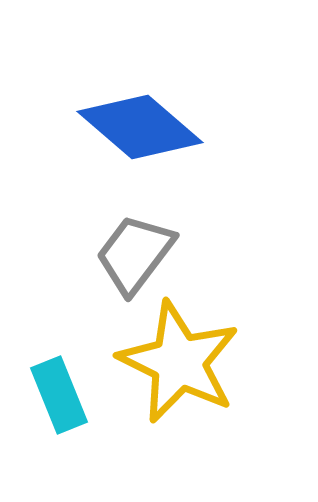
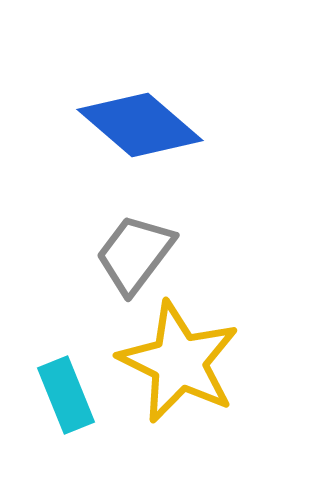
blue diamond: moved 2 px up
cyan rectangle: moved 7 px right
